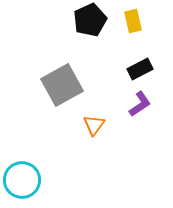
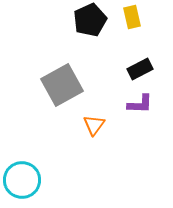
yellow rectangle: moved 1 px left, 4 px up
purple L-shape: rotated 36 degrees clockwise
